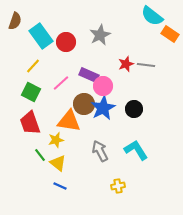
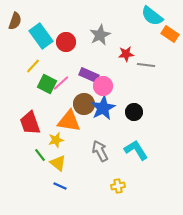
red star: moved 10 px up; rotated 14 degrees clockwise
green square: moved 16 px right, 8 px up
black circle: moved 3 px down
